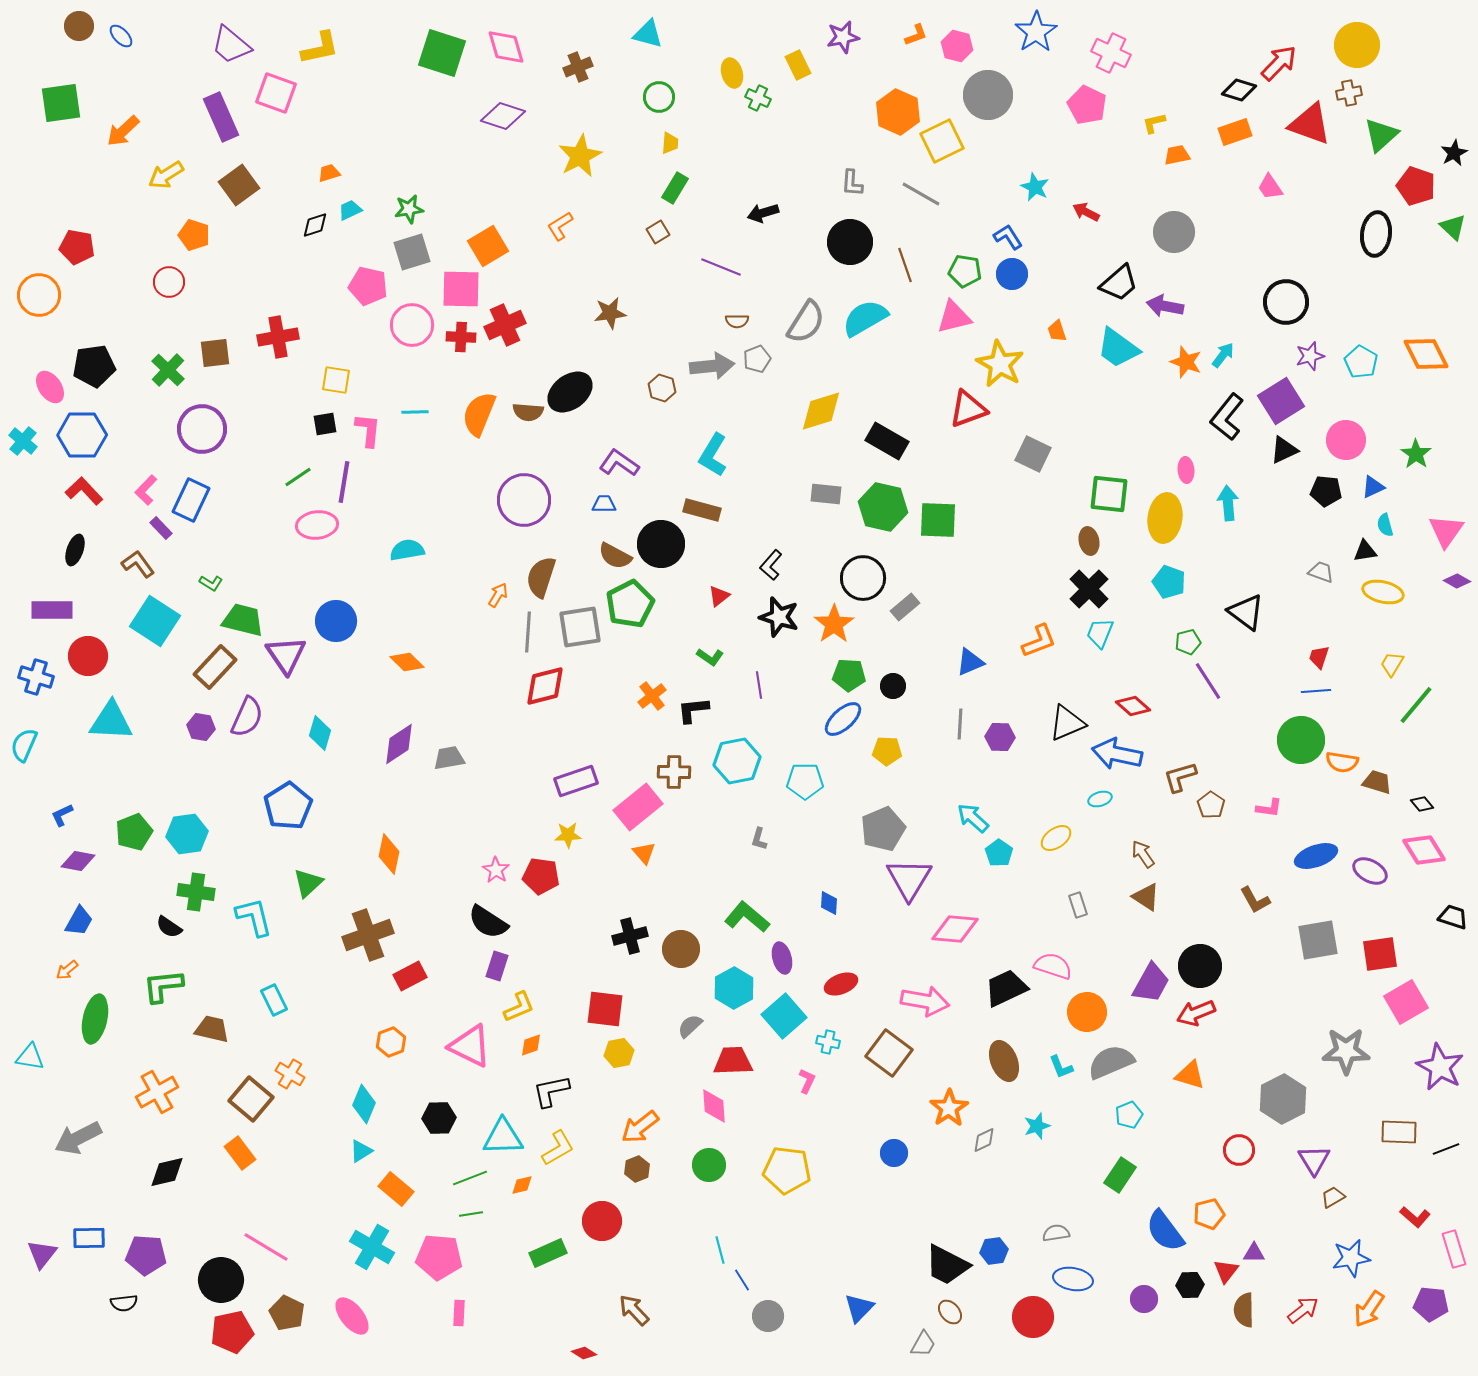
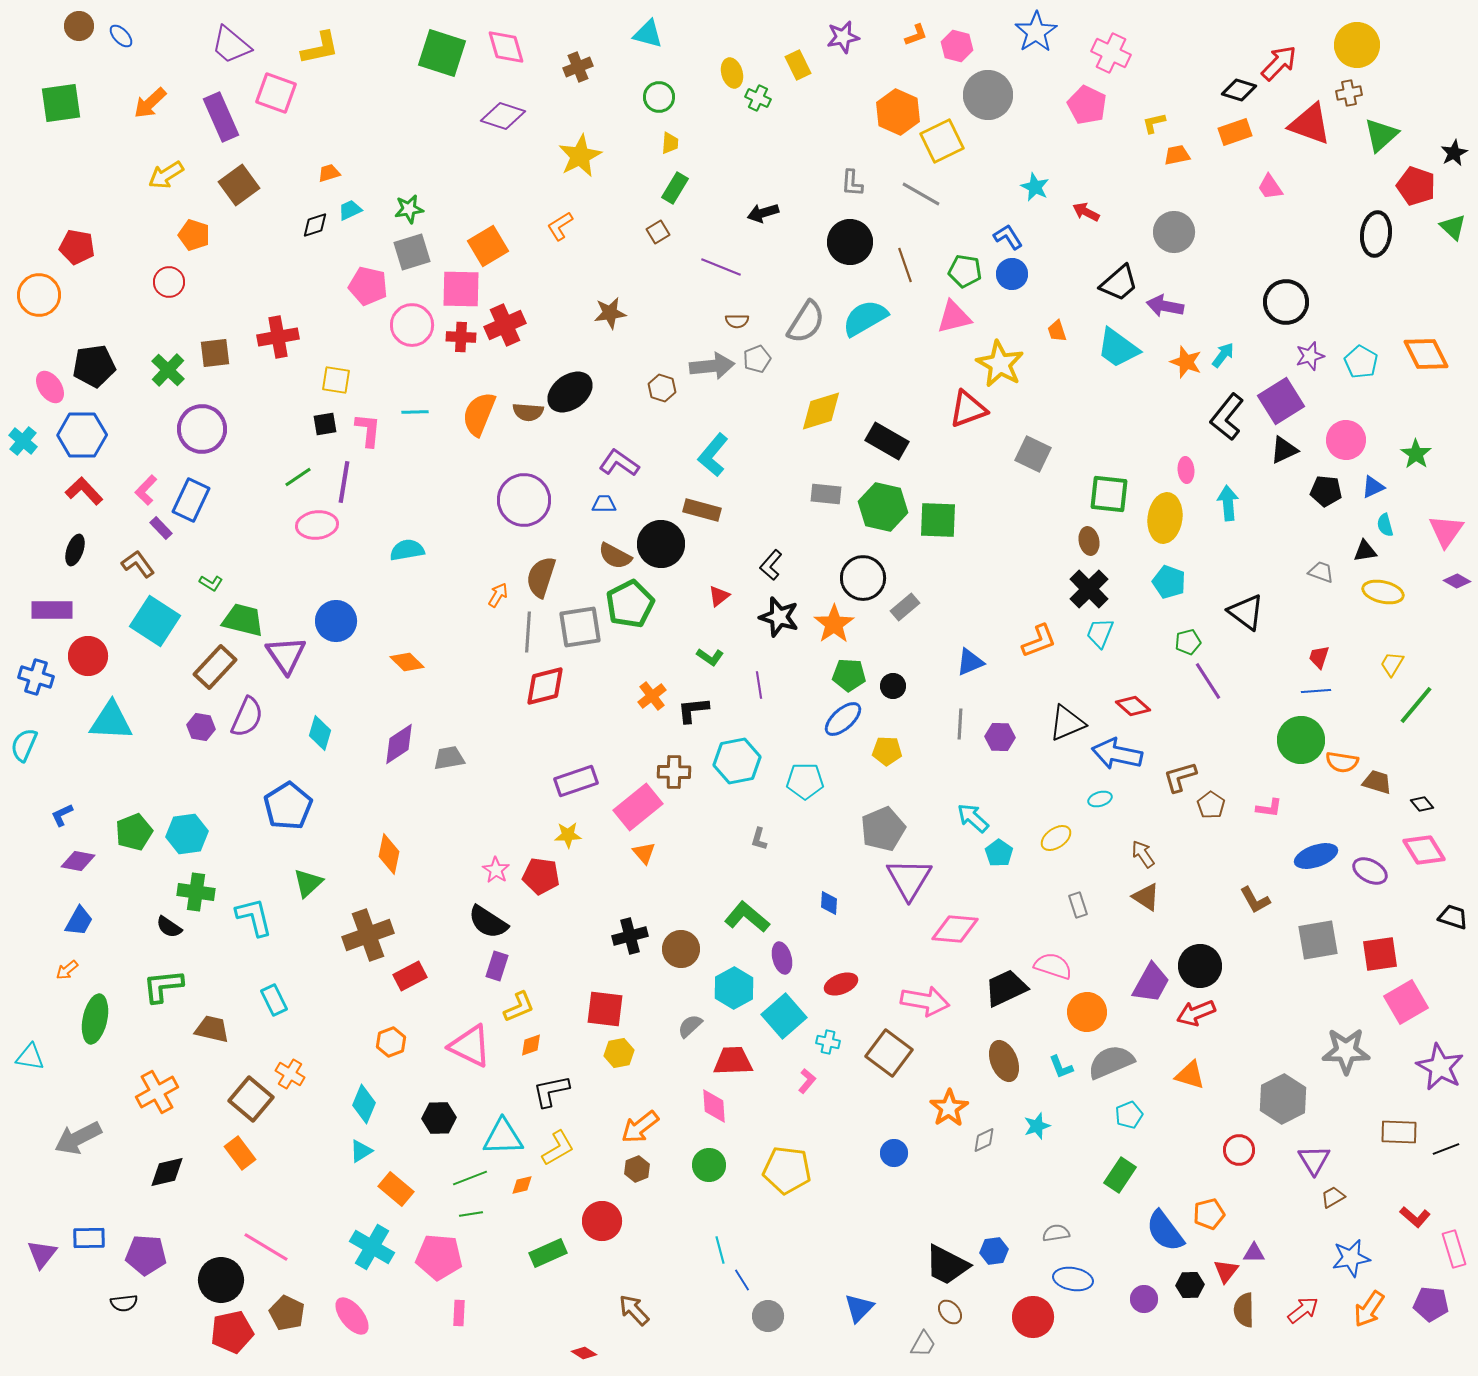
orange arrow at (123, 131): moved 27 px right, 28 px up
cyan L-shape at (713, 455): rotated 9 degrees clockwise
pink L-shape at (807, 1081): rotated 15 degrees clockwise
